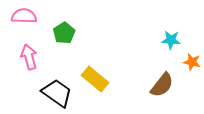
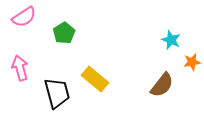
pink semicircle: moved 1 px down; rotated 145 degrees clockwise
cyan star: rotated 18 degrees clockwise
pink arrow: moved 9 px left, 11 px down
orange star: rotated 24 degrees counterclockwise
black trapezoid: rotated 40 degrees clockwise
